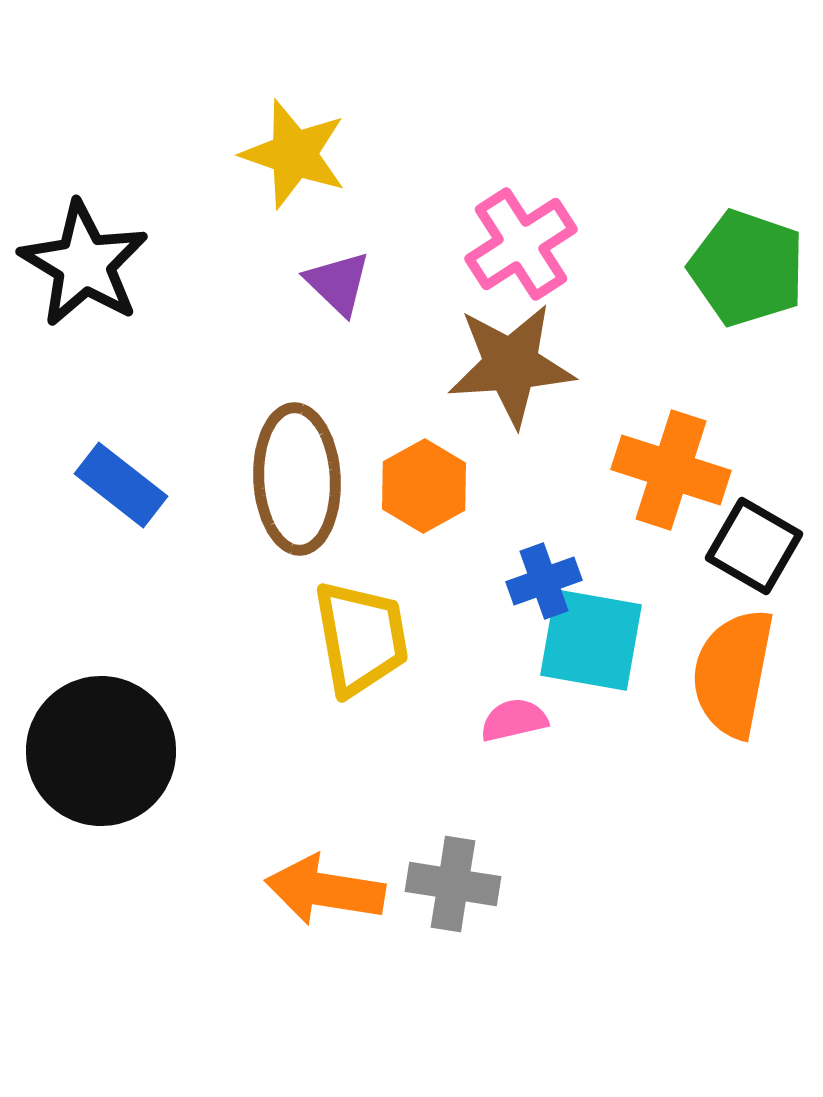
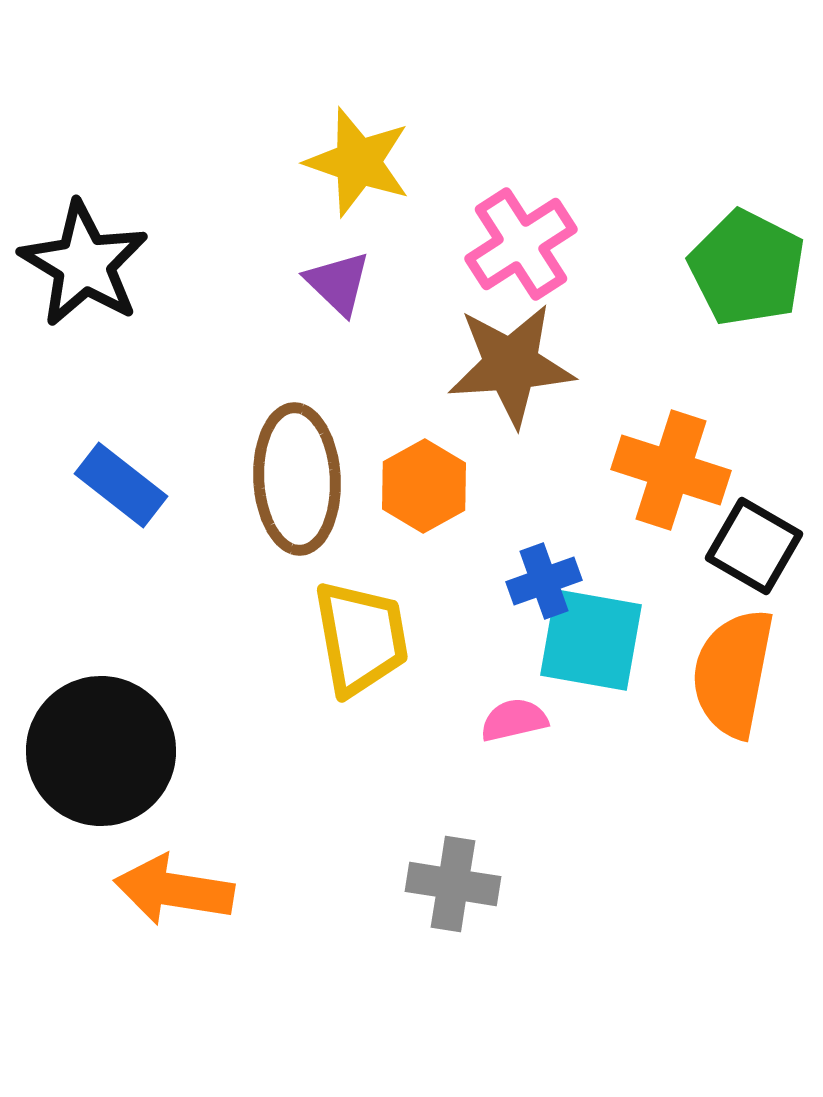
yellow star: moved 64 px right, 8 px down
green pentagon: rotated 8 degrees clockwise
orange arrow: moved 151 px left
